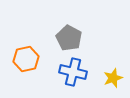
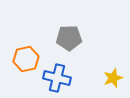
gray pentagon: rotated 30 degrees counterclockwise
blue cross: moved 16 px left, 6 px down
